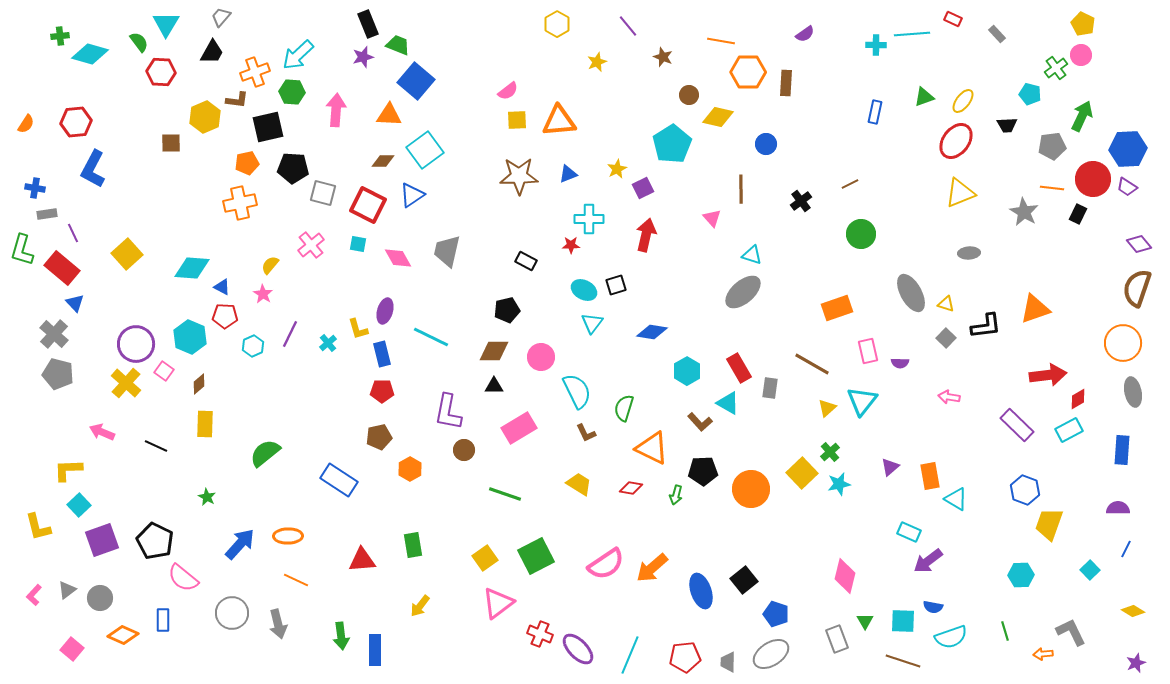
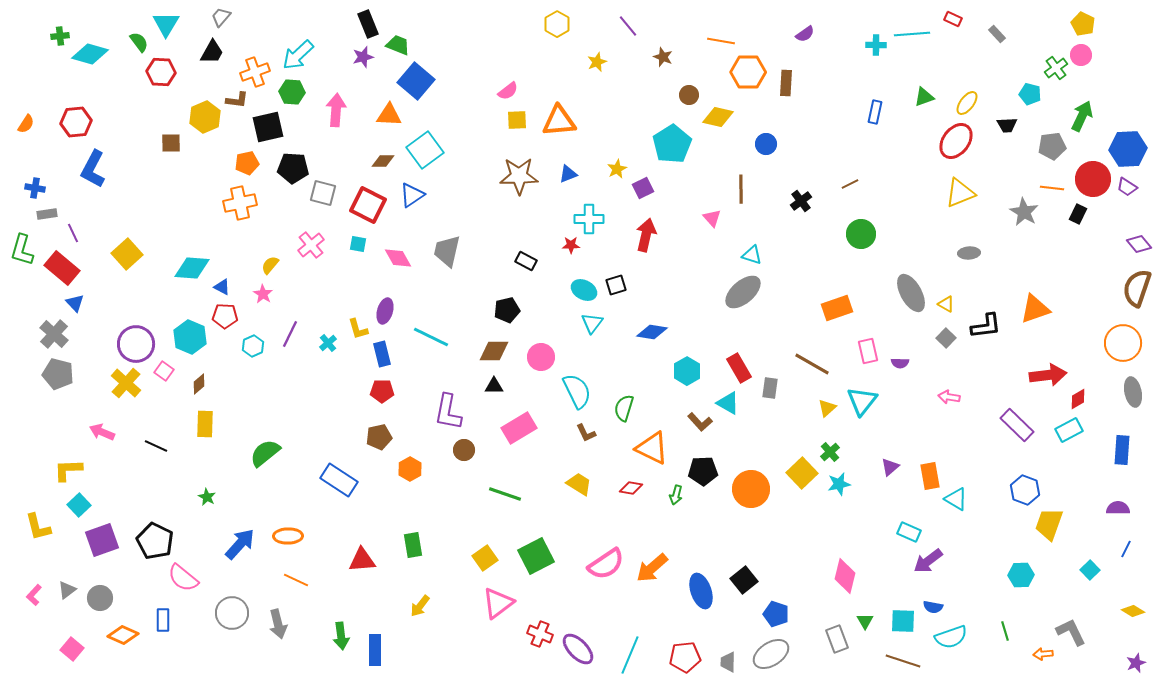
yellow ellipse at (963, 101): moved 4 px right, 2 px down
yellow triangle at (946, 304): rotated 12 degrees clockwise
